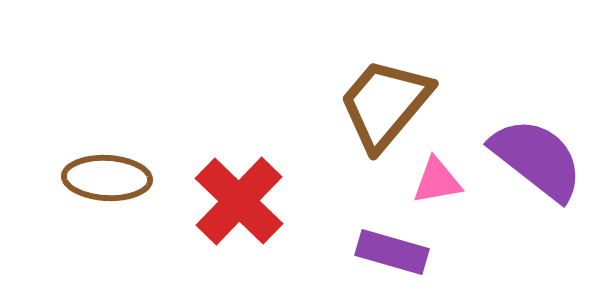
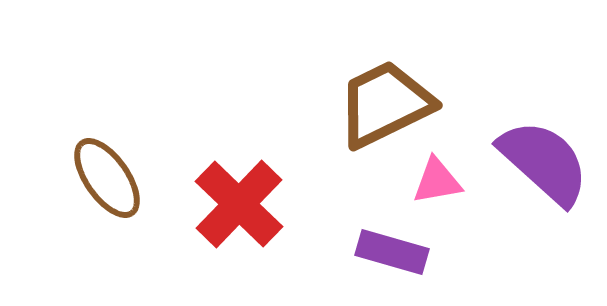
brown trapezoid: rotated 24 degrees clockwise
purple semicircle: moved 7 px right, 3 px down; rotated 4 degrees clockwise
brown ellipse: rotated 52 degrees clockwise
red cross: moved 3 px down
